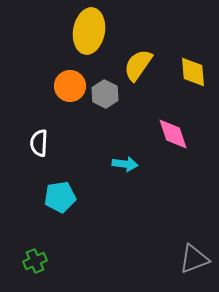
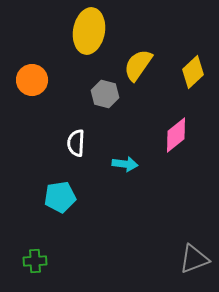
yellow diamond: rotated 52 degrees clockwise
orange circle: moved 38 px left, 6 px up
gray hexagon: rotated 12 degrees counterclockwise
pink diamond: moved 3 px right, 1 px down; rotated 69 degrees clockwise
white semicircle: moved 37 px right
green cross: rotated 20 degrees clockwise
